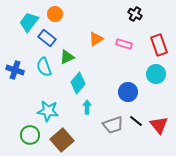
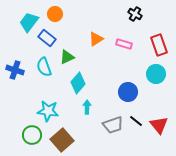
green circle: moved 2 px right
